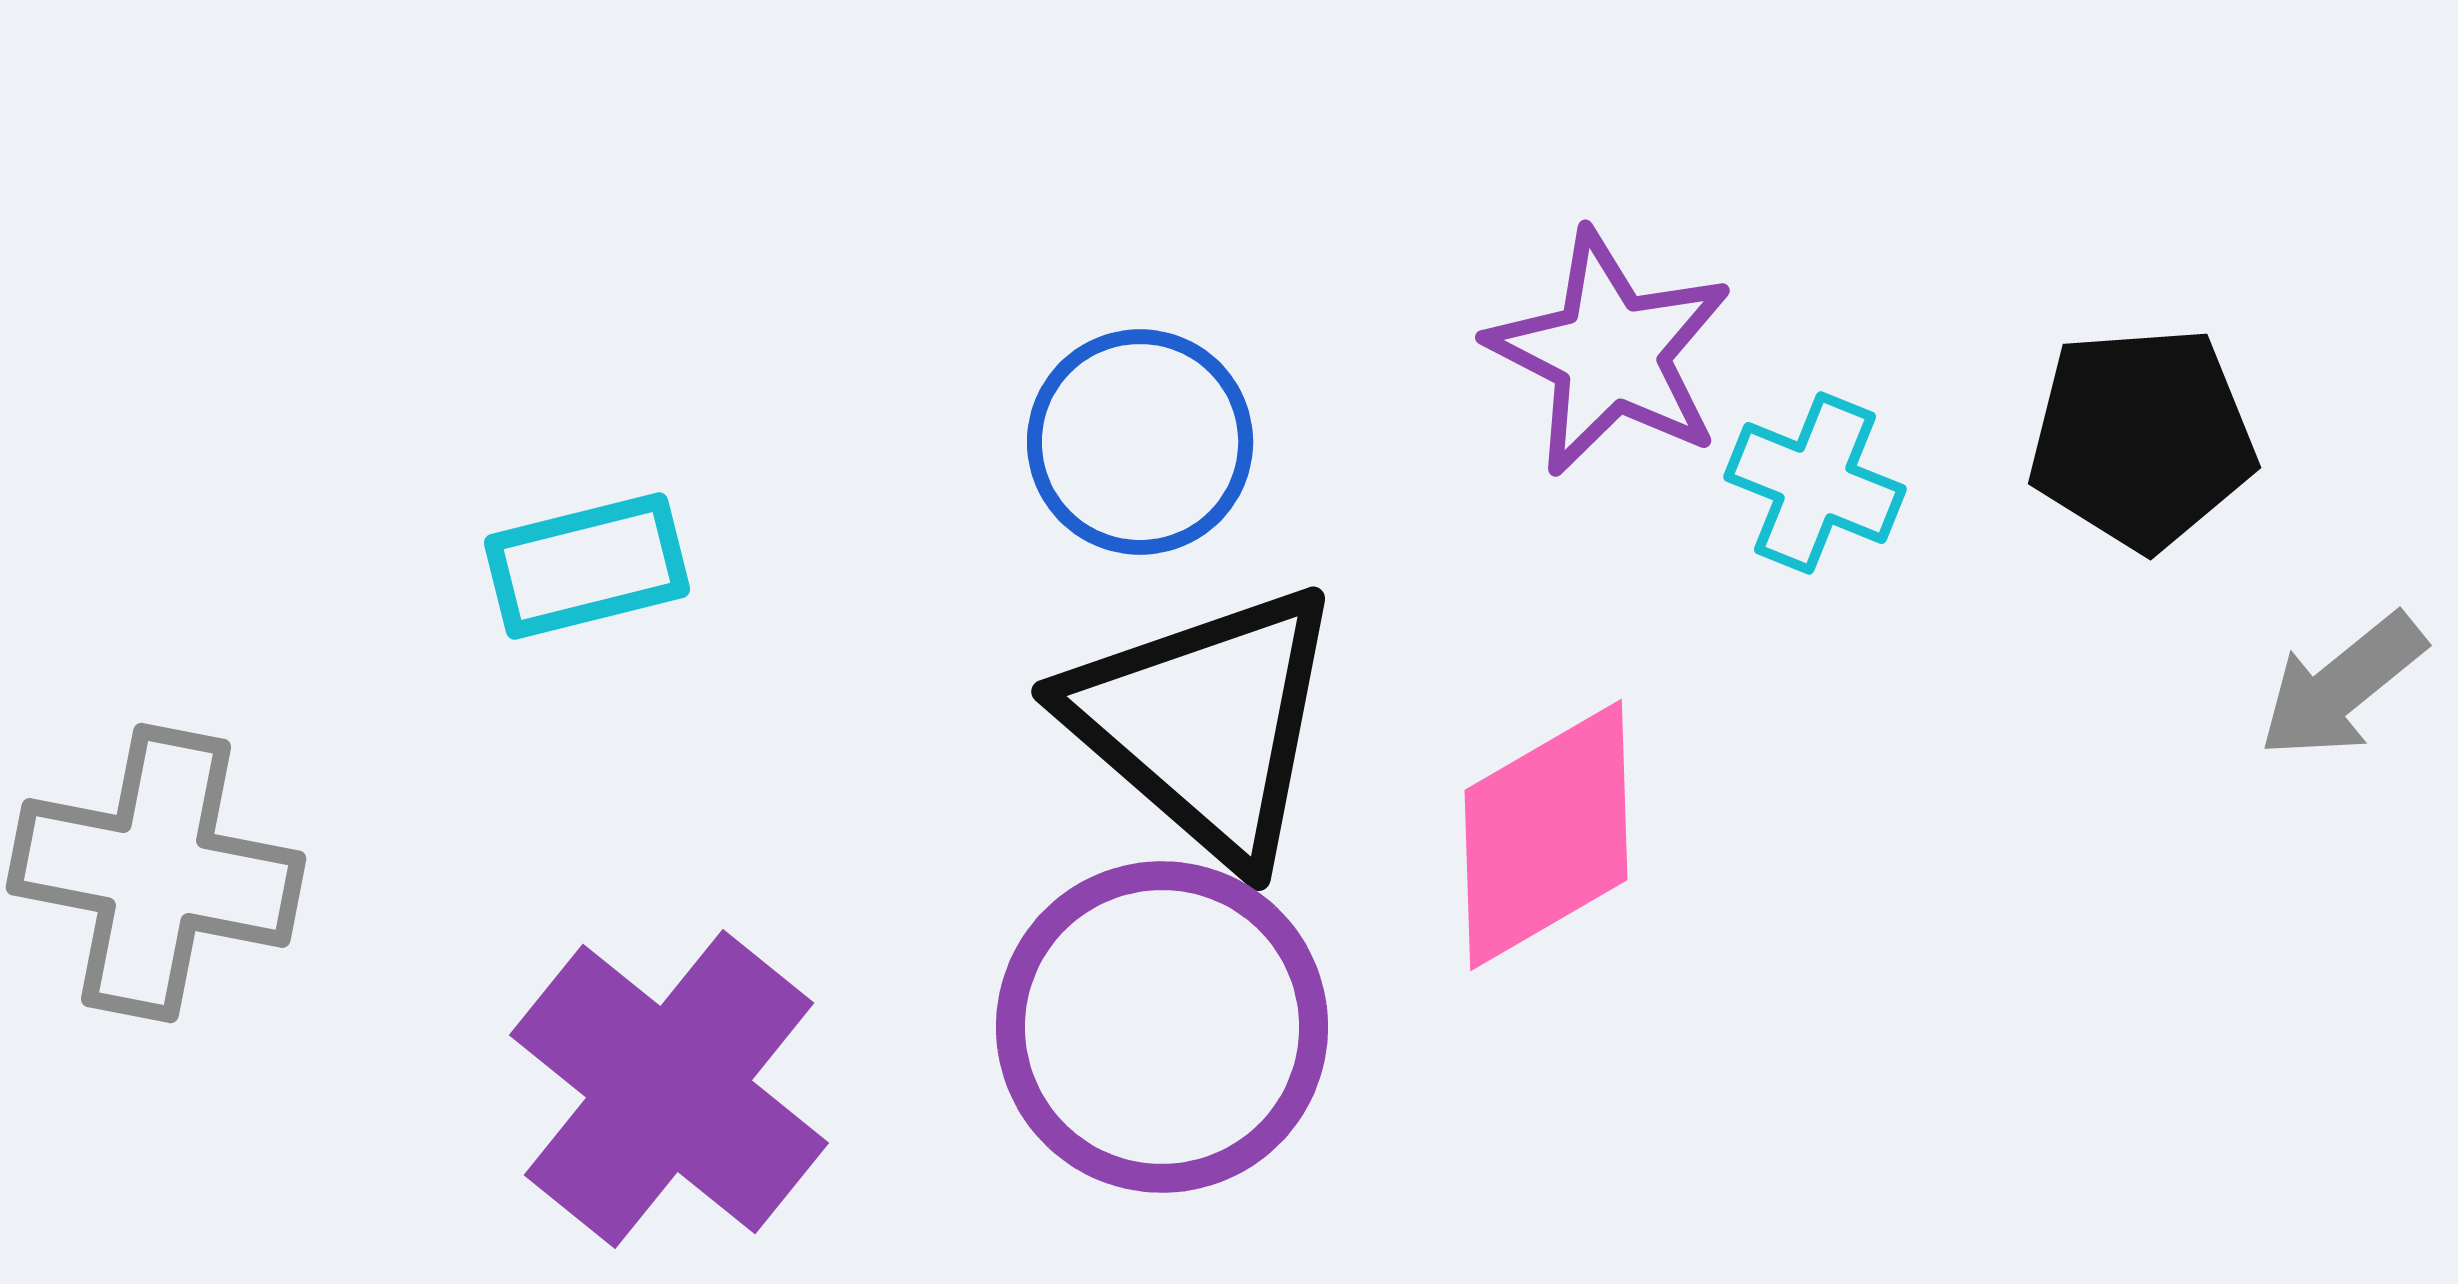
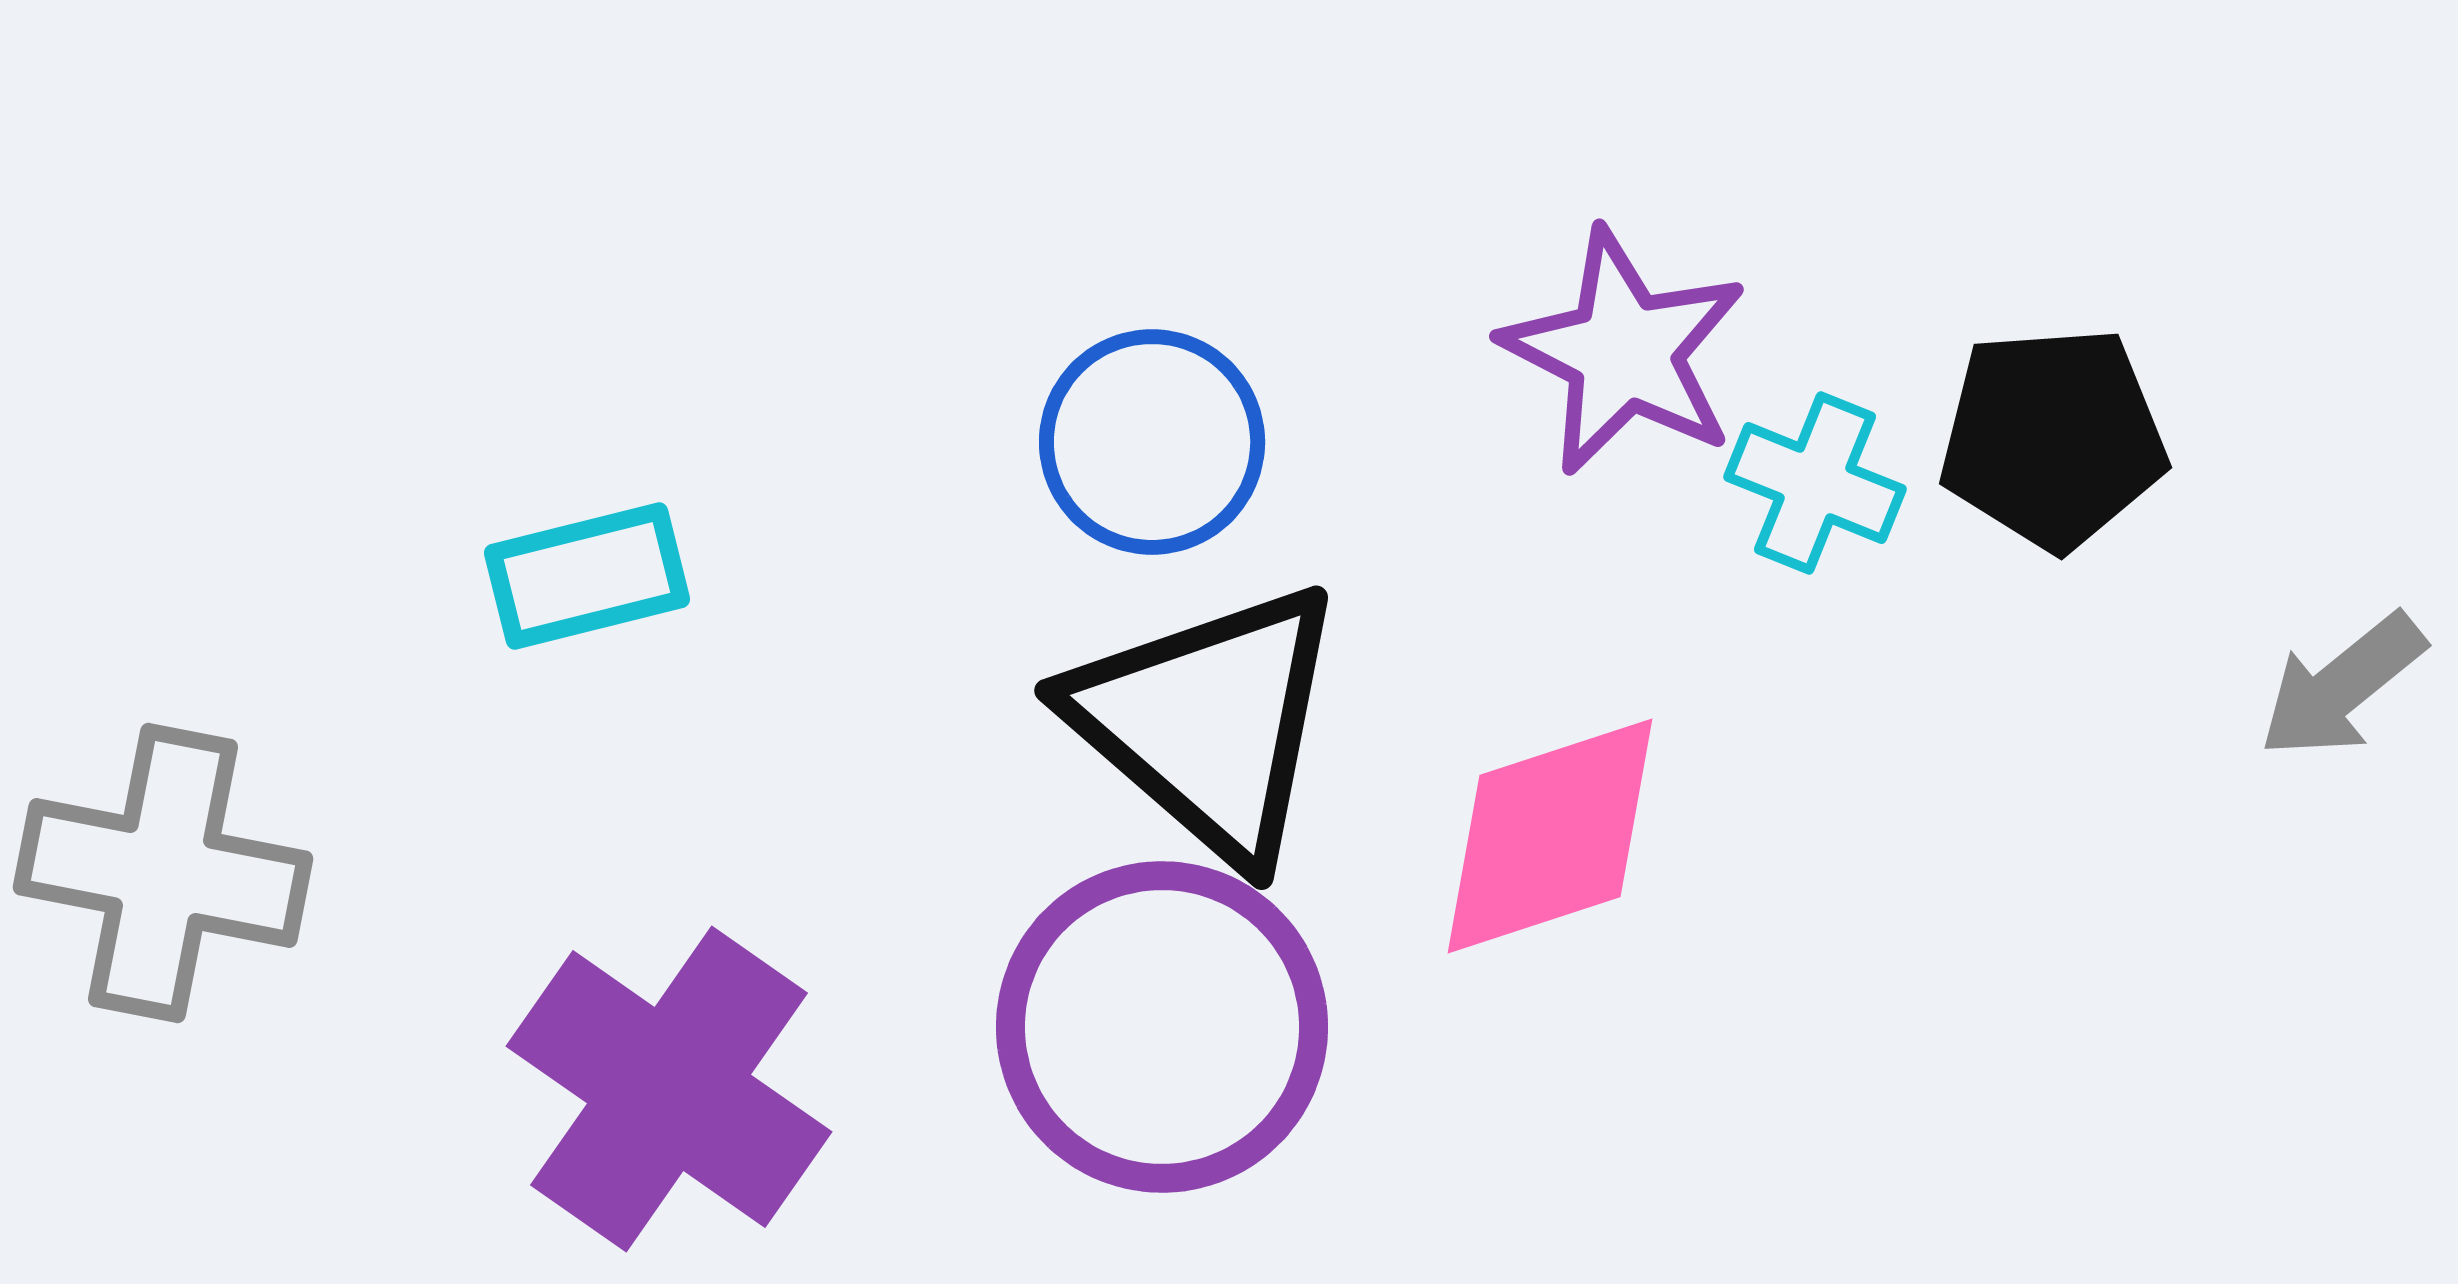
purple star: moved 14 px right, 1 px up
black pentagon: moved 89 px left
blue circle: moved 12 px right
cyan rectangle: moved 10 px down
black triangle: moved 3 px right, 1 px up
pink diamond: moved 4 px right, 1 px down; rotated 12 degrees clockwise
gray cross: moved 7 px right
purple cross: rotated 4 degrees counterclockwise
